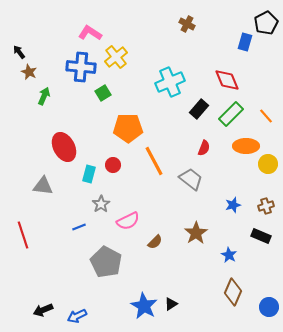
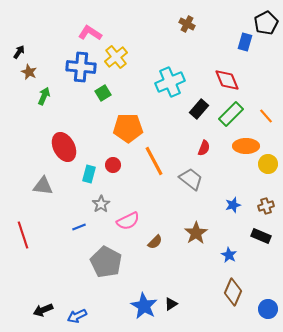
black arrow at (19, 52): rotated 72 degrees clockwise
blue circle at (269, 307): moved 1 px left, 2 px down
